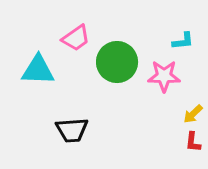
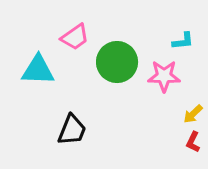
pink trapezoid: moved 1 px left, 1 px up
black trapezoid: rotated 64 degrees counterclockwise
red L-shape: rotated 20 degrees clockwise
